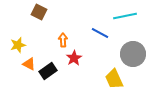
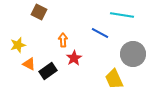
cyan line: moved 3 px left, 1 px up; rotated 20 degrees clockwise
